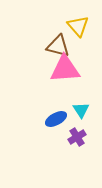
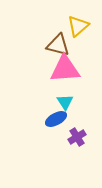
yellow triangle: rotated 30 degrees clockwise
brown triangle: moved 1 px up
cyan triangle: moved 16 px left, 8 px up
